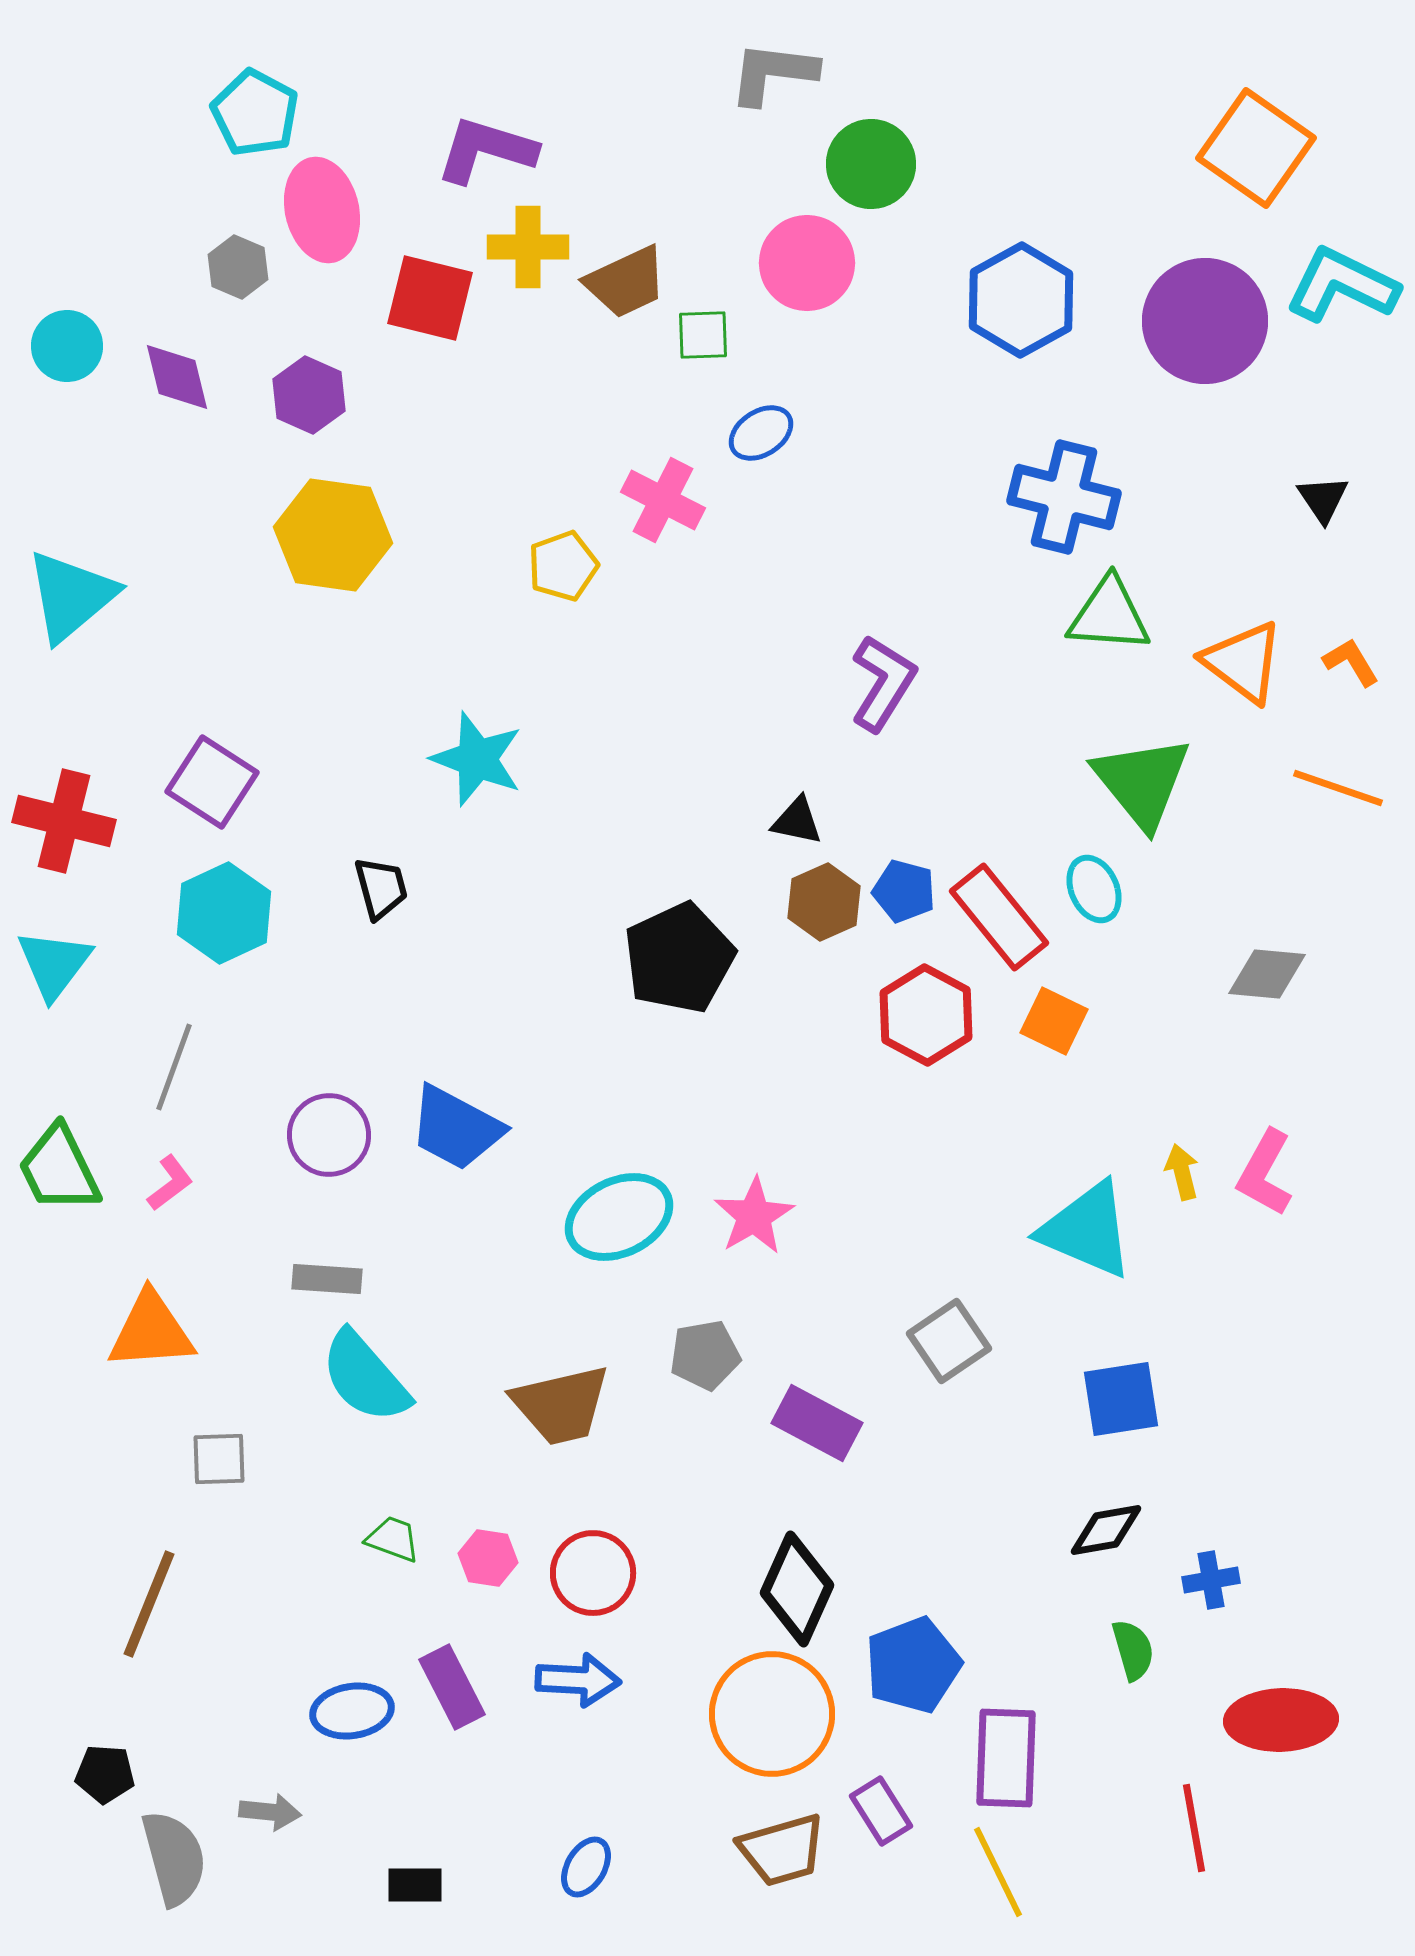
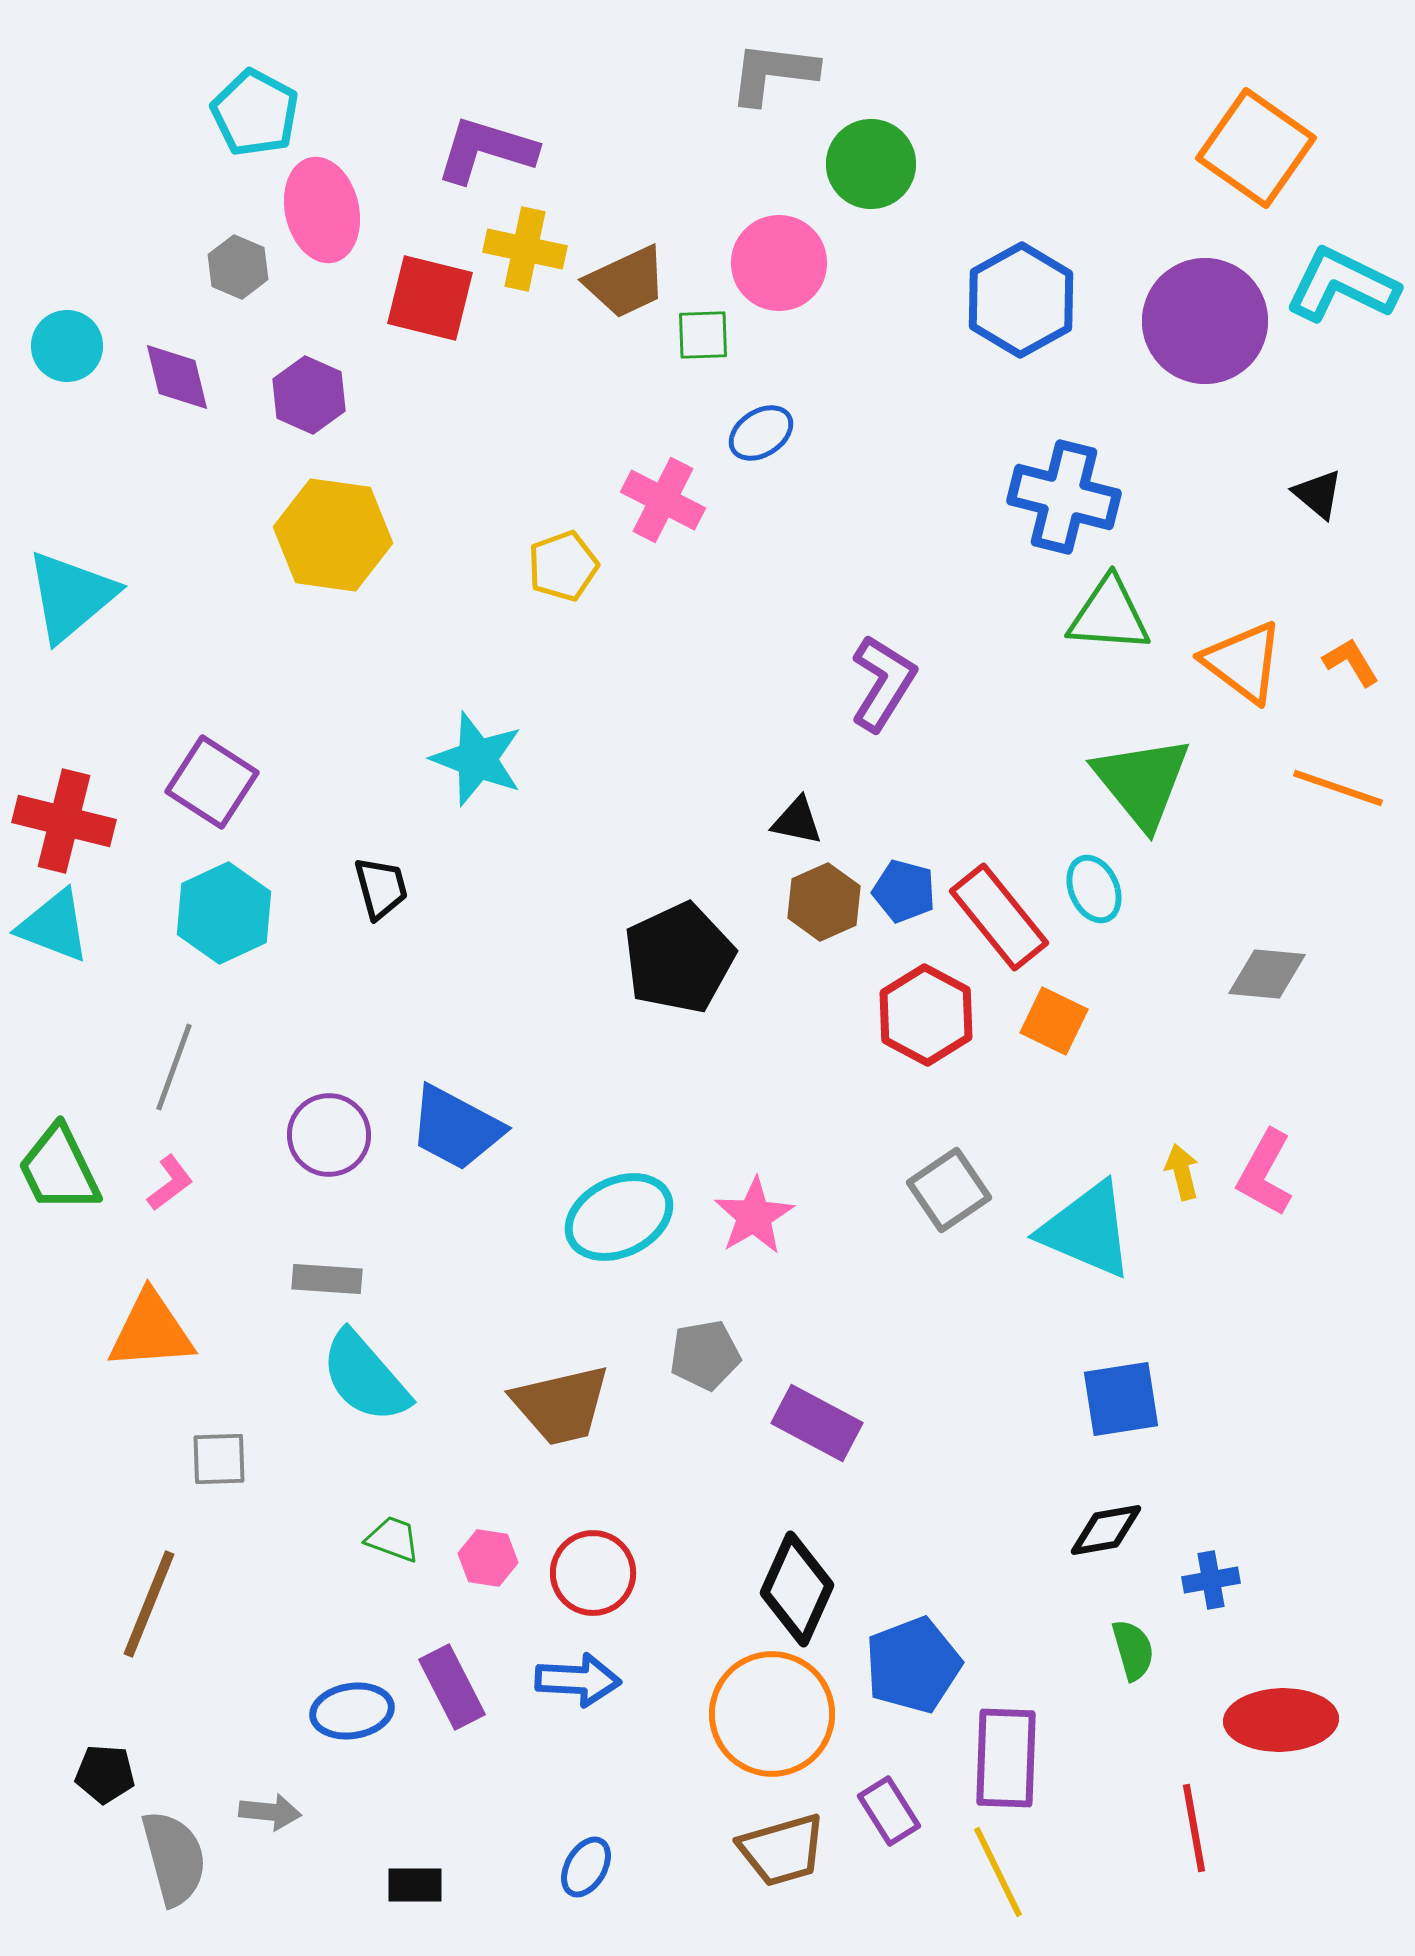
yellow cross at (528, 247): moved 3 px left, 2 px down; rotated 12 degrees clockwise
pink circle at (807, 263): moved 28 px left
black triangle at (1323, 499): moved 5 px left, 5 px up; rotated 16 degrees counterclockwise
cyan triangle at (54, 964): moved 38 px up; rotated 46 degrees counterclockwise
gray square at (949, 1341): moved 151 px up
purple rectangle at (881, 1811): moved 8 px right
